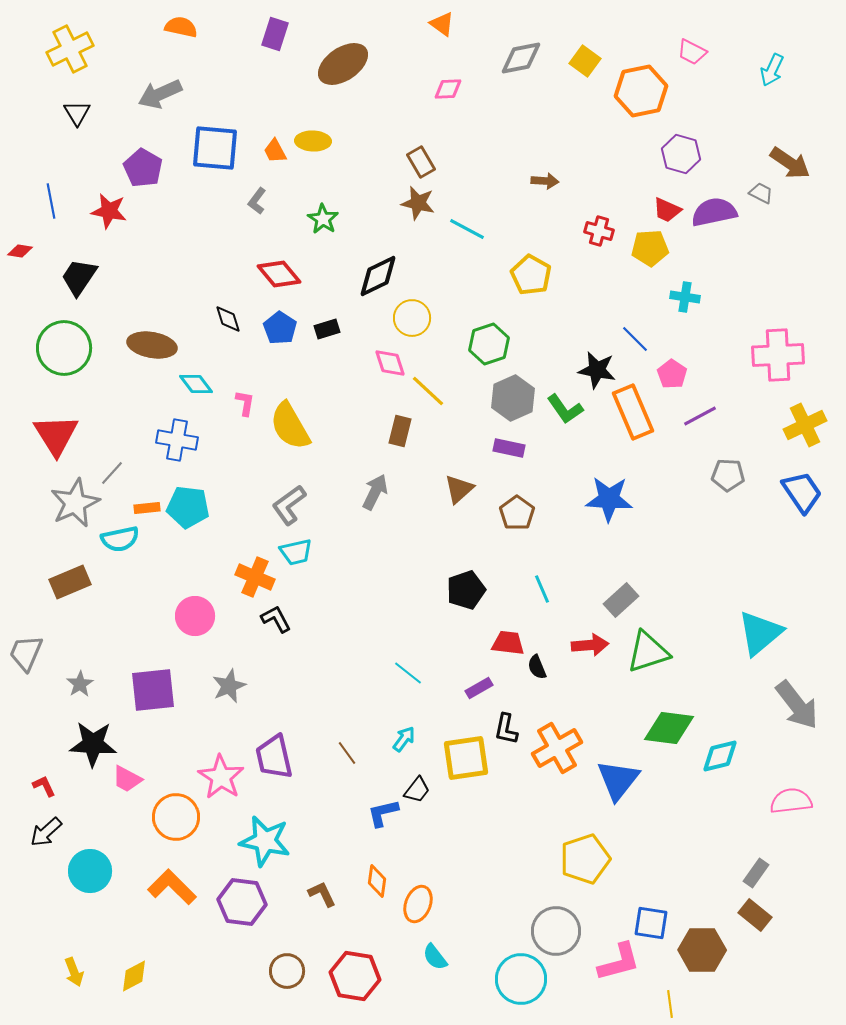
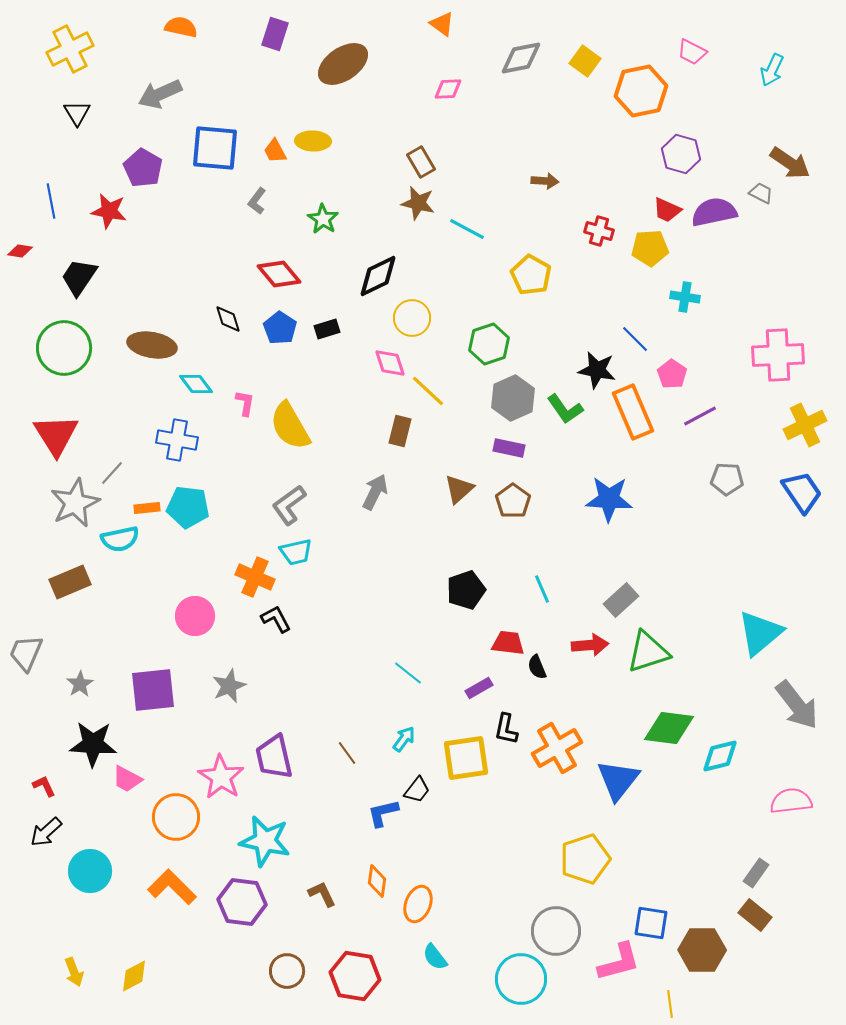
gray pentagon at (728, 475): moved 1 px left, 4 px down
brown pentagon at (517, 513): moved 4 px left, 12 px up
